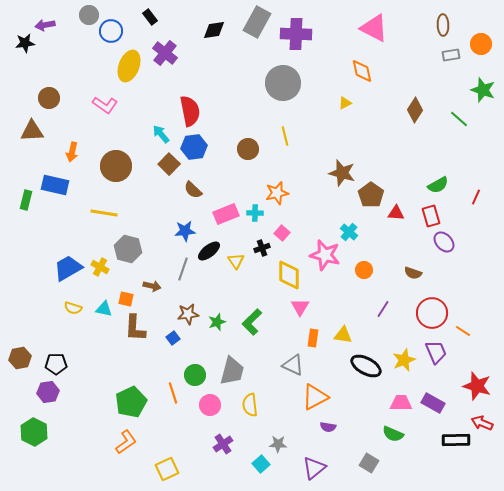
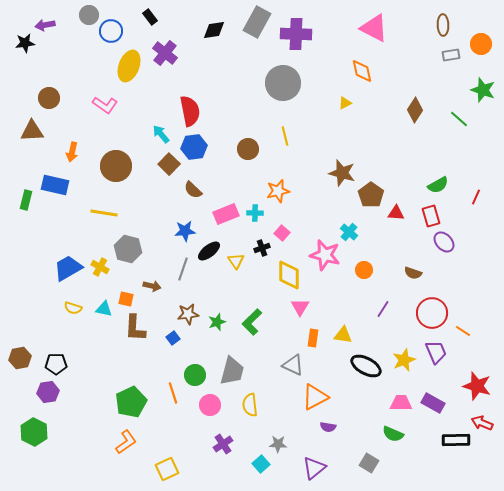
orange star at (277, 193): moved 1 px right, 2 px up
